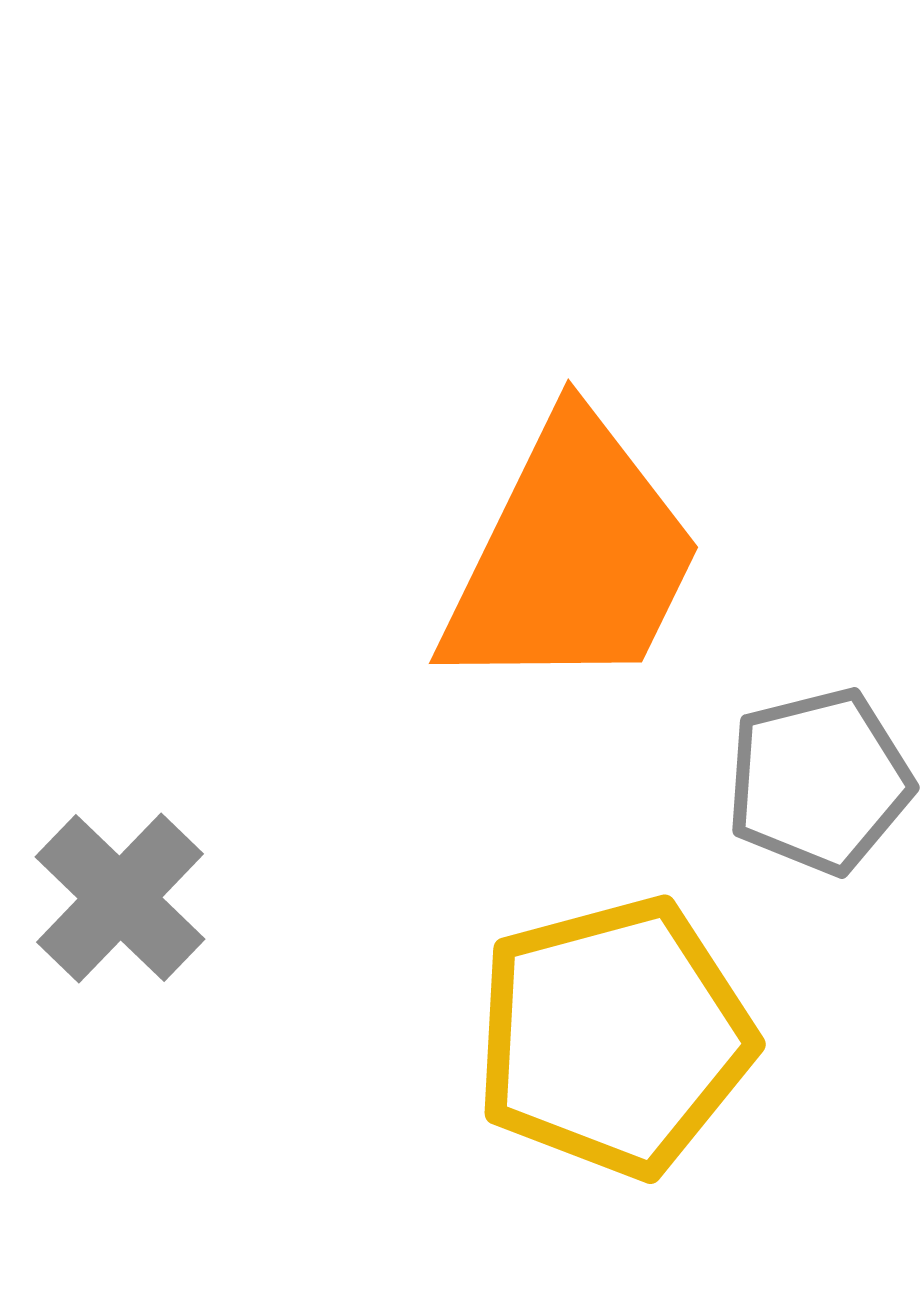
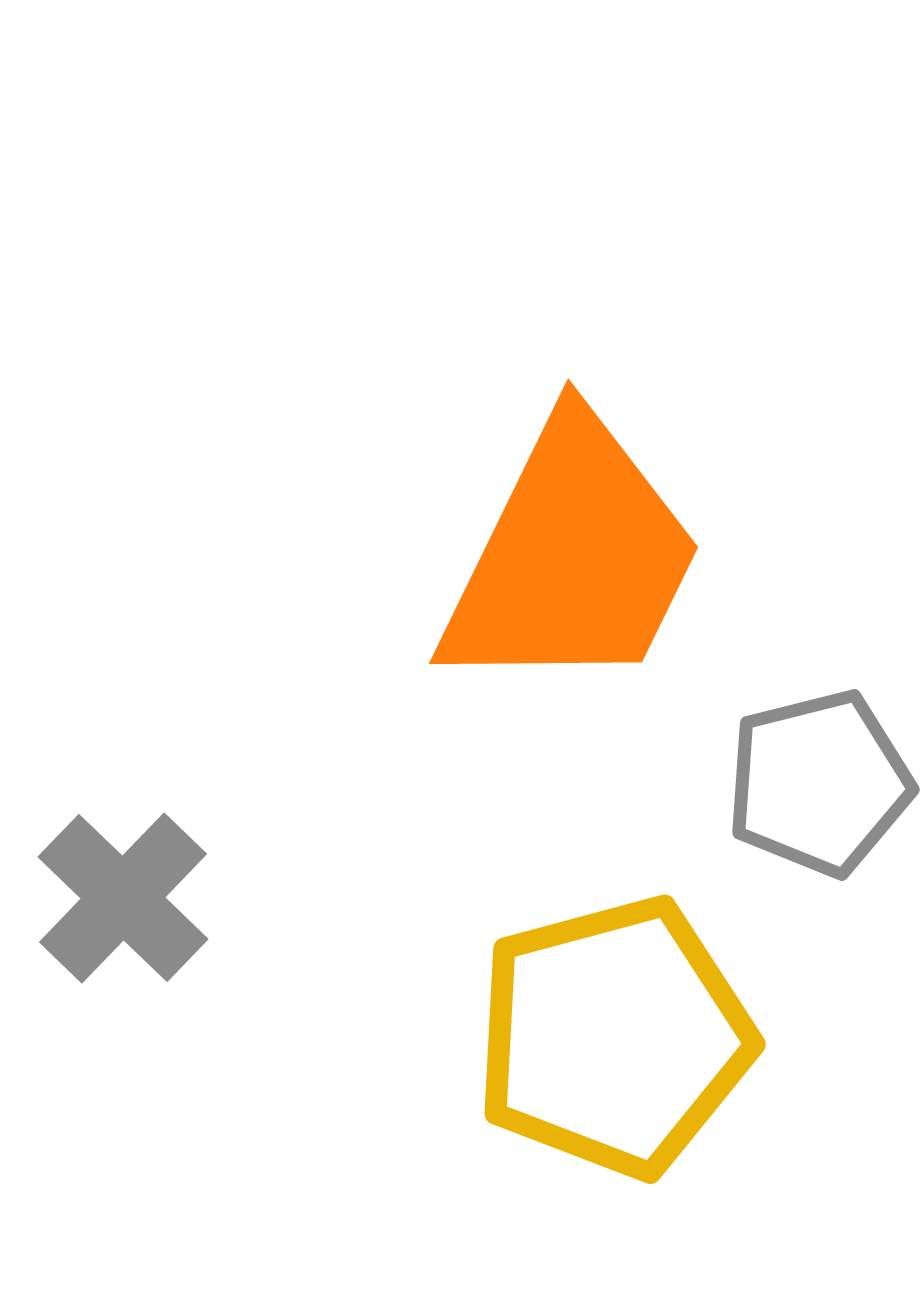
gray pentagon: moved 2 px down
gray cross: moved 3 px right
